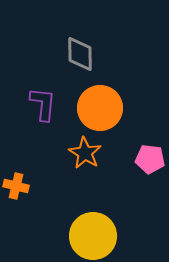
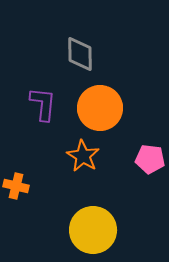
orange star: moved 2 px left, 3 px down
yellow circle: moved 6 px up
